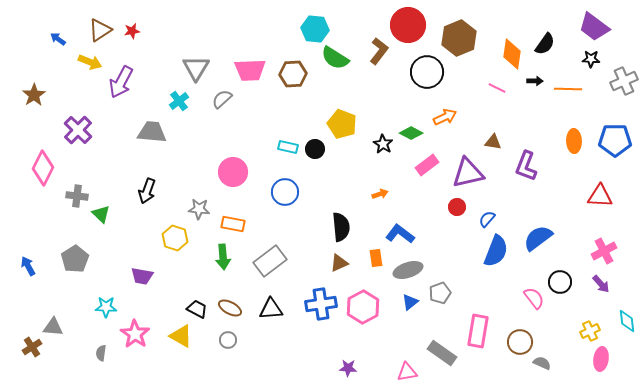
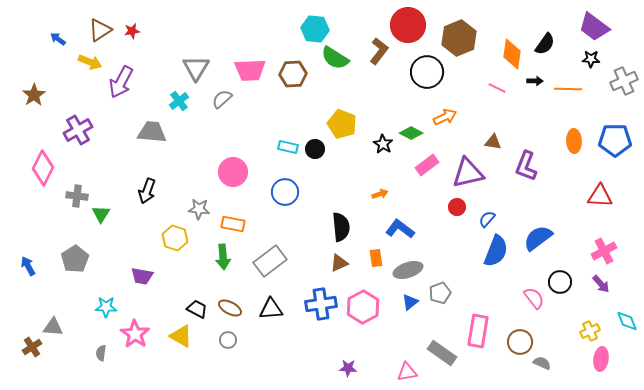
purple cross at (78, 130): rotated 16 degrees clockwise
green triangle at (101, 214): rotated 18 degrees clockwise
blue L-shape at (400, 234): moved 5 px up
cyan diamond at (627, 321): rotated 15 degrees counterclockwise
